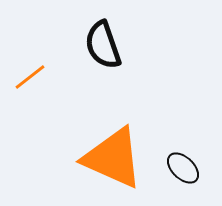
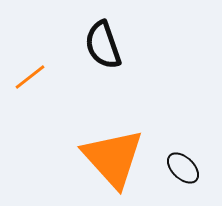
orange triangle: rotated 24 degrees clockwise
